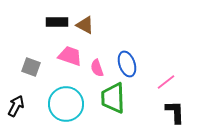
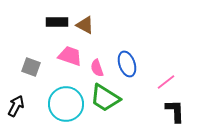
green trapezoid: moved 8 px left; rotated 56 degrees counterclockwise
black L-shape: moved 1 px up
